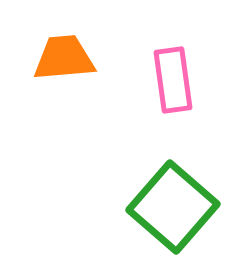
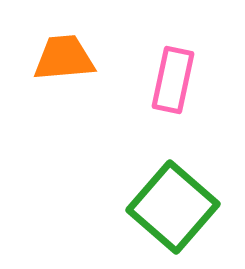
pink rectangle: rotated 20 degrees clockwise
